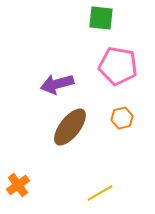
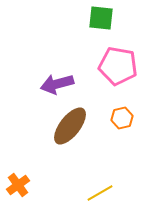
brown ellipse: moved 1 px up
